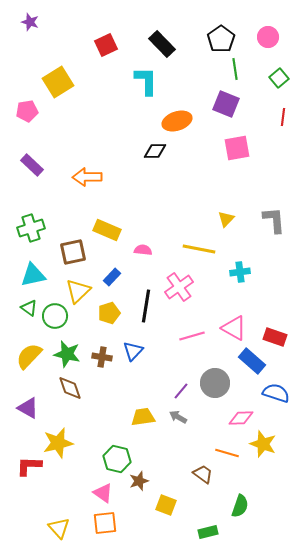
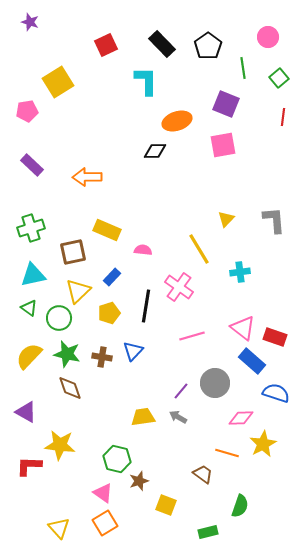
black pentagon at (221, 39): moved 13 px left, 7 px down
green line at (235, 69): moved 8 px right, 1 px up
pink square at (237, 148): moved 14 px left, 3 px up
yellow line at (199, 249): rotated 48 degrees clockwise
pink cross at (179, 287): rotated 20 degrees counterclockwise
green circle at (55, 316): moved 4 px right, 2 px down
pink triangle at (234, 328): moved 9 px right; rotated 8 degrees clockwise
purple triangle at (28, 408): moved 2 px left, 4 px down
yellow star at (58, 443): moved 2 px right, 2 px down; rotated 20 degrees clockwise
yellow star at (263, 444): rotated 24 degrees clockwise
orange square at (105, 523): rotated 25 degrees counterclockwise
